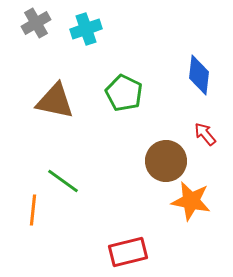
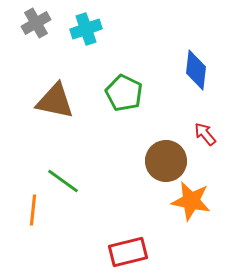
blue diamond: moved 3 px left, 5 px up
